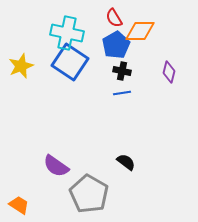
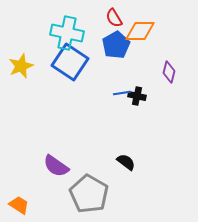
black cross: moved 15 px right, 25 px down
